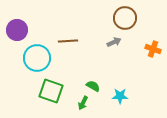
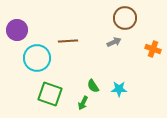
green semicircle: rotated 152 degrees counterclockwise
green square: moved 1 px left, 3 px down
cyan star: moved 1 px left, 7 px up
